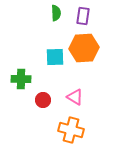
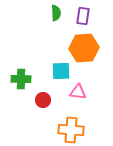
cyan square: moved 6 px right, 14 px down
pink triangle: moved 3 px right, 5 px up; rotated 24 degrees counterclockwise
orange cross: rotated 10 degrees counterclockwise
